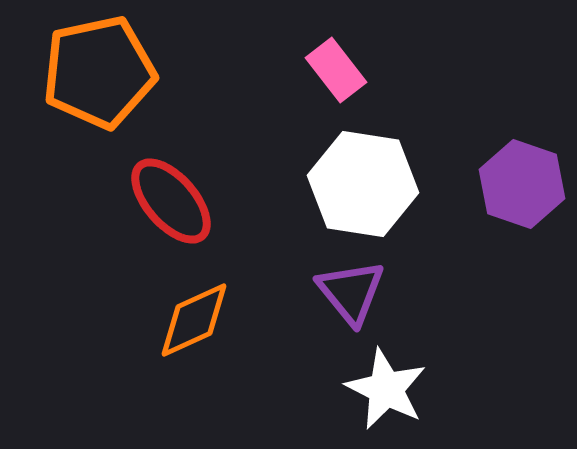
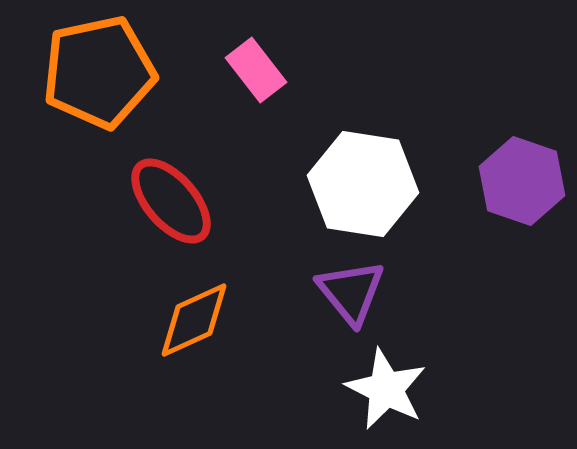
pink rectangle: moved 80 px left
purple hexagon: moved 3 px up
